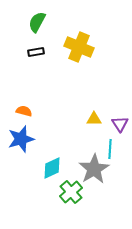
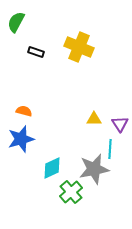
green semicircle: moved 21 px left
black rectangle: rotated 28 degrees clockwise
gray star: rotated 20 degrees clockwise
